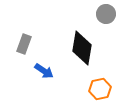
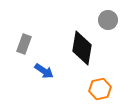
gray circle: moved 2 px right, 6 px down
